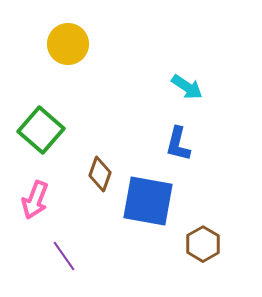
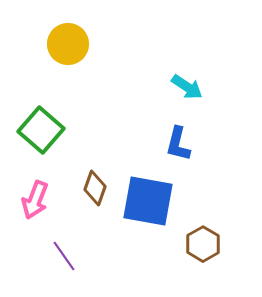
brown diamond: moved 5 px left, 14 px down
